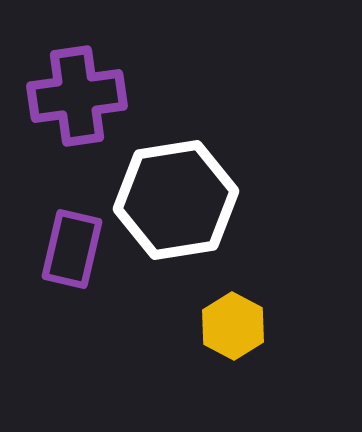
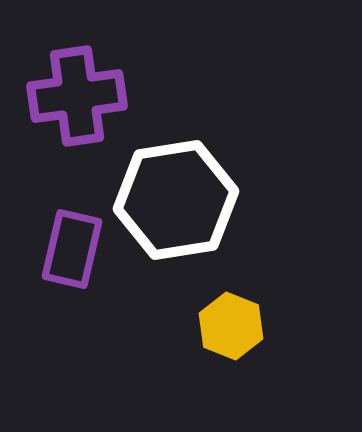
yellow hexagon: moved 2 px left; rotated 6 degrees counterclockwise
